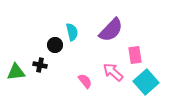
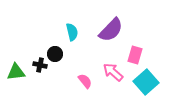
black circle: moved 9 px down
pink rectangle: rotated 24 degrees clockwise
